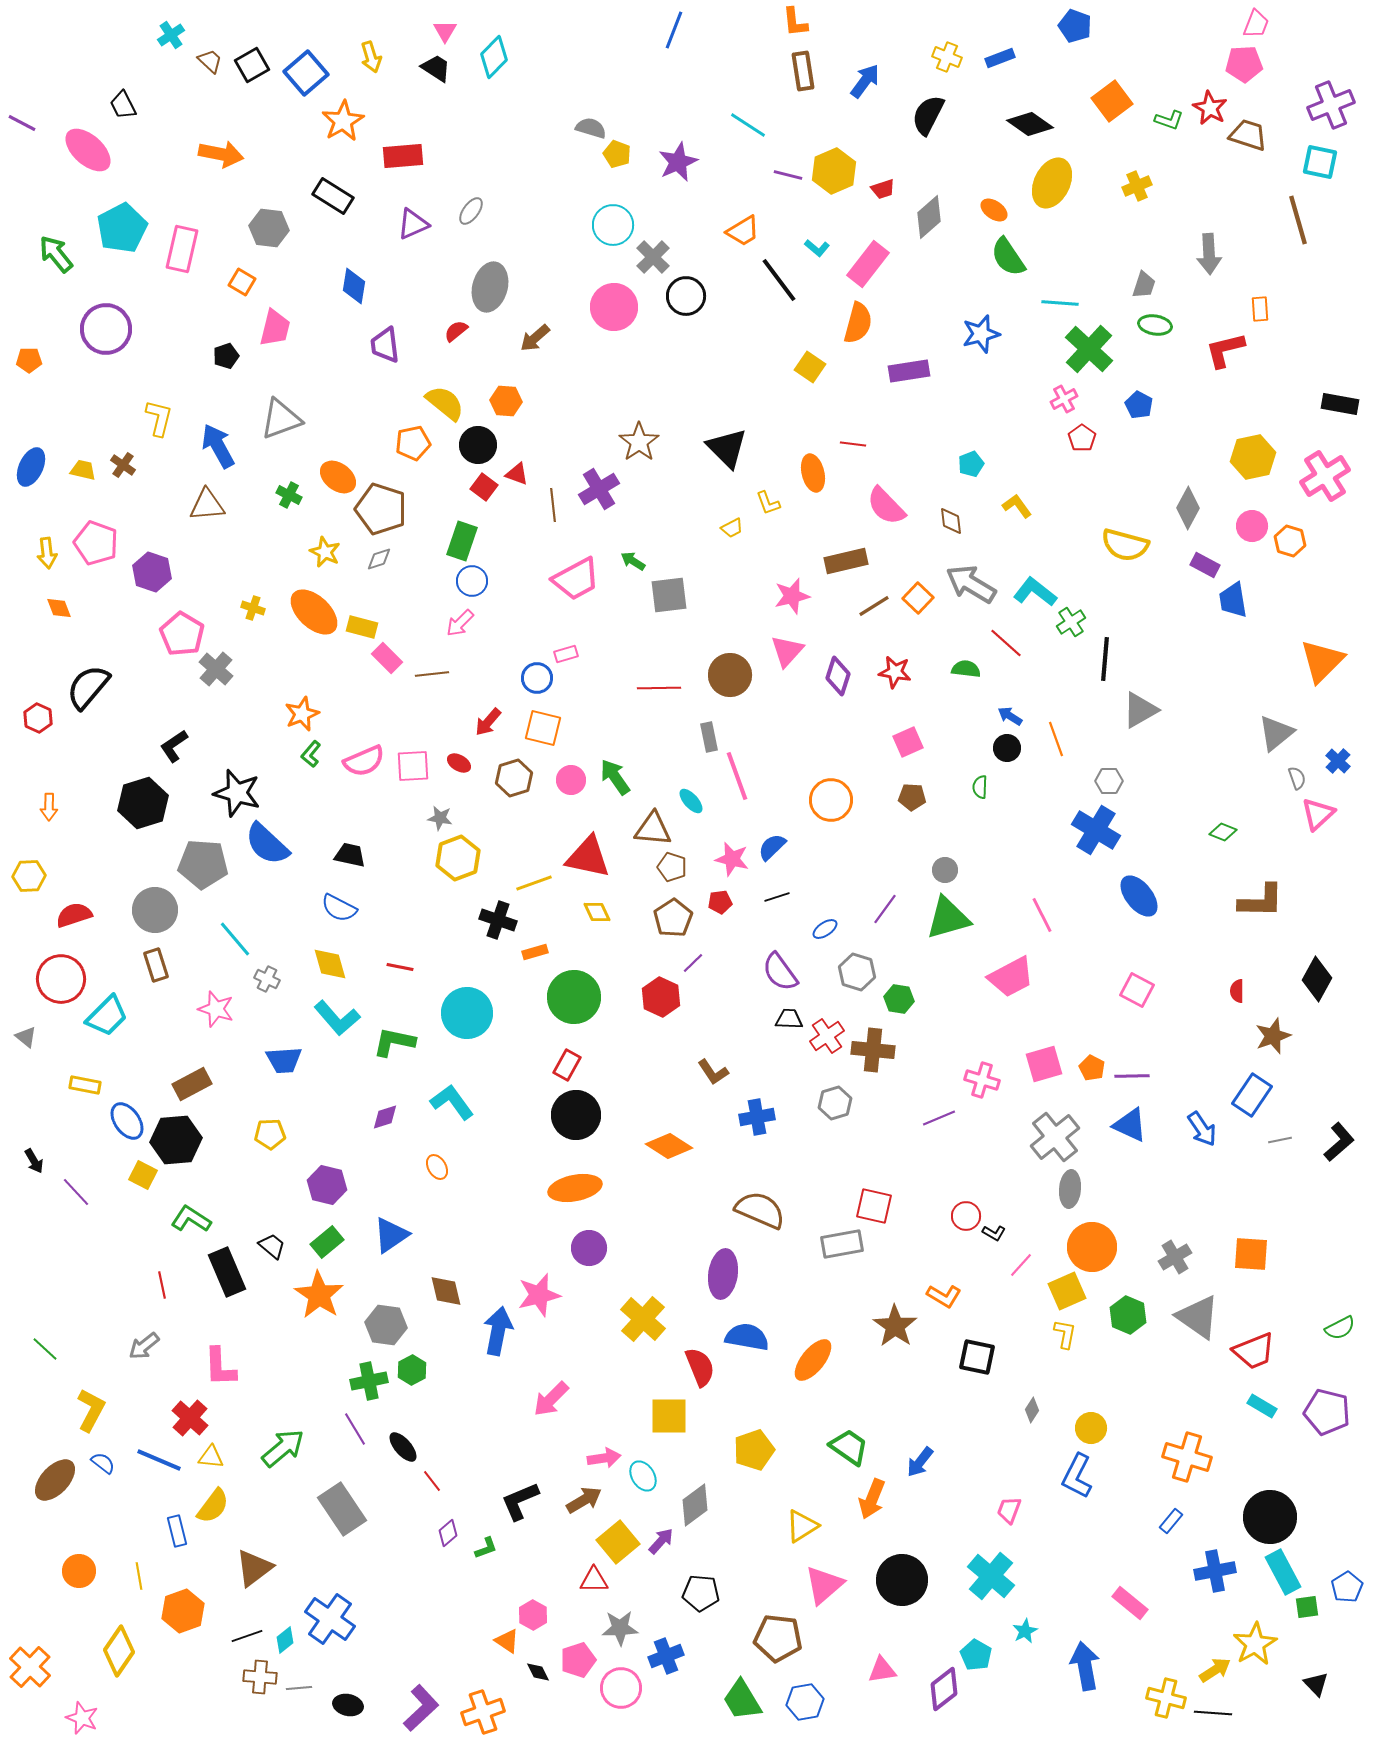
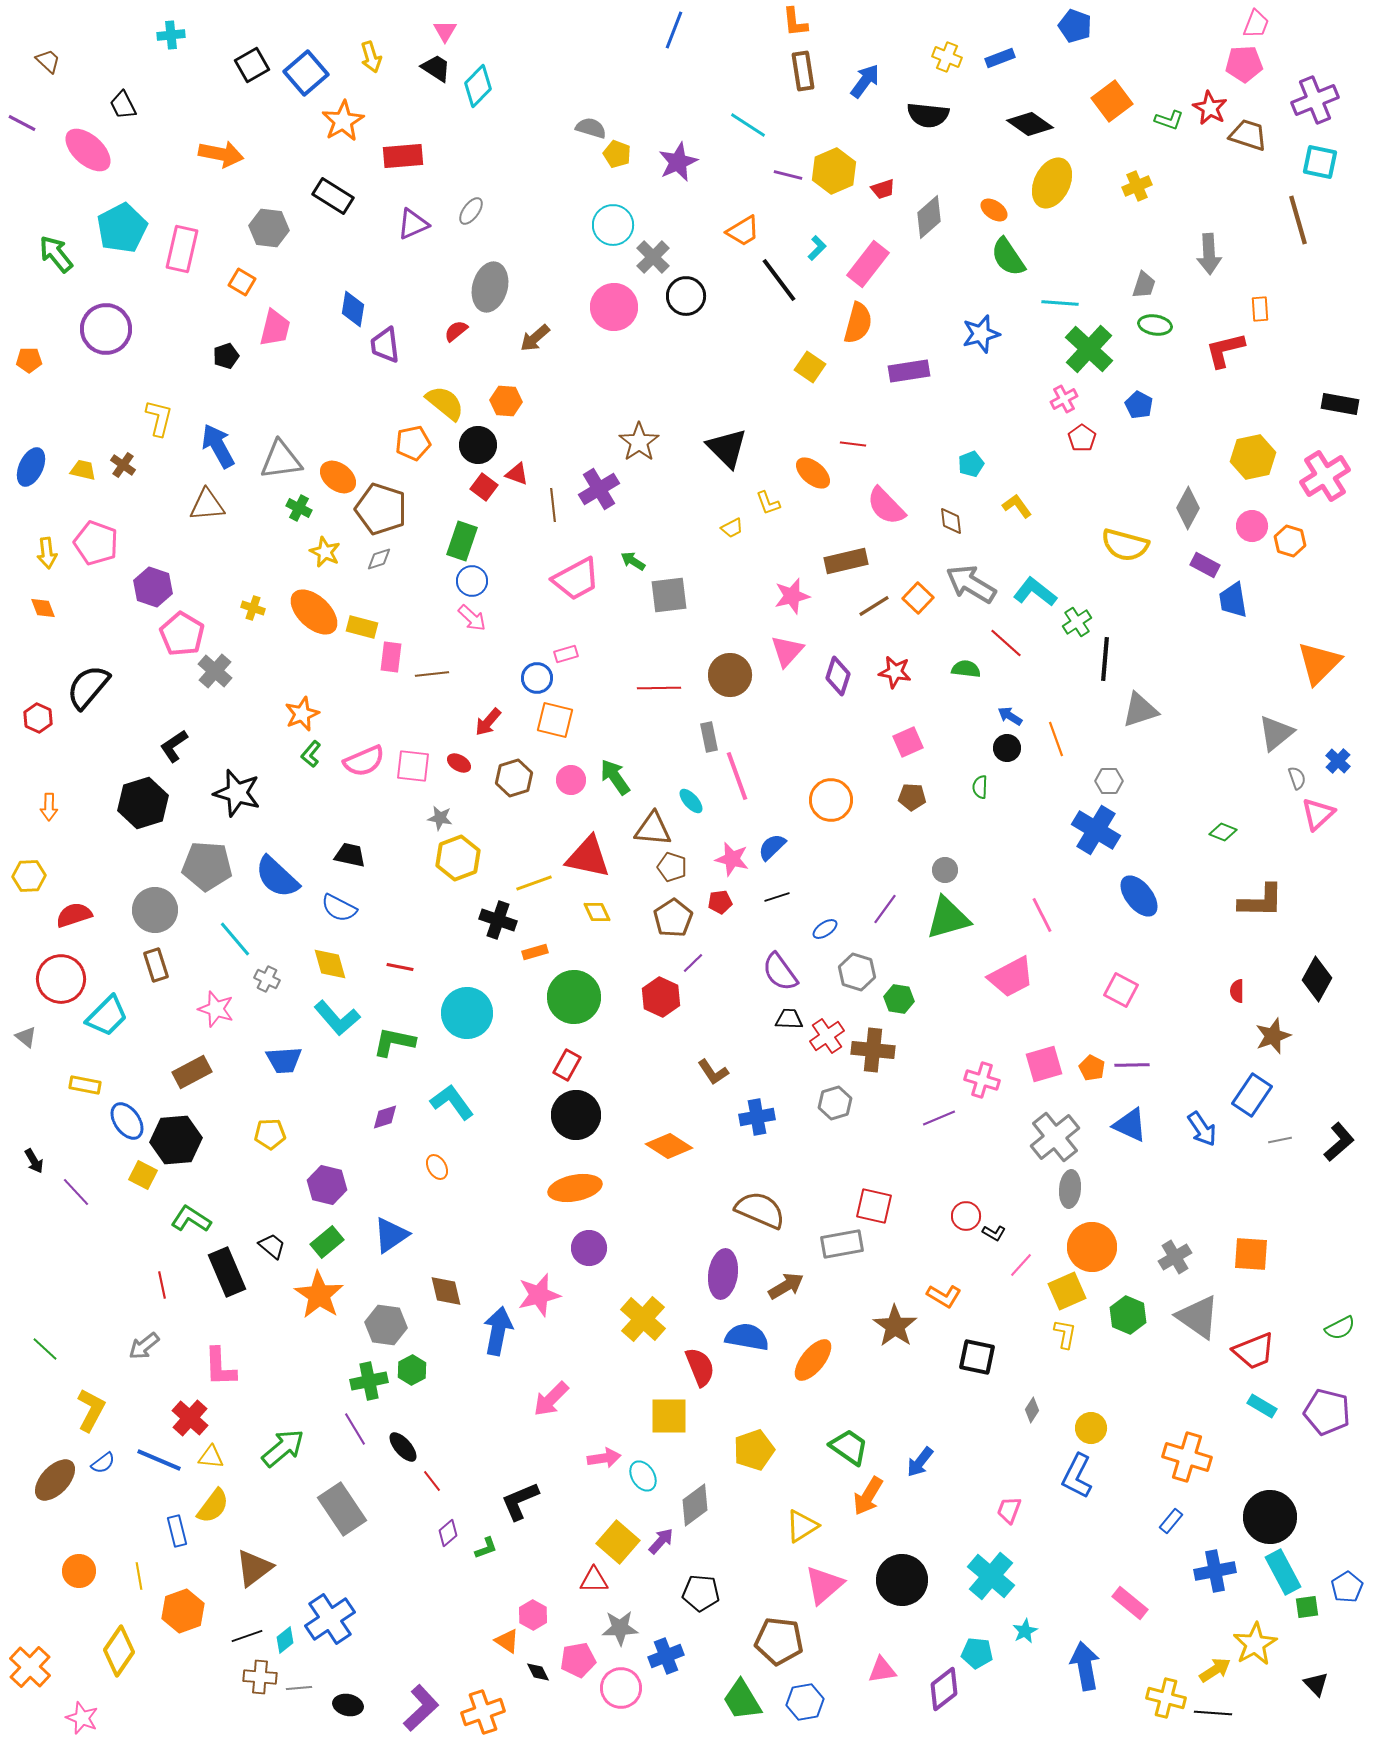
cyan cross at (171, 35): rotated 28 degrees clockwise
cyan diamond at (494, 57): moved 16 px left, 29 px down
brown trapezoid at (210, 61): moved 162 px left
purple cross at (1331, 105): moved 16 px left, 5 px up
black semicircle at (928, 115): rotated 111 degrees counterclockwise
cyan L-shape at (817, 248): rotated 85 degrees counterclockwise
blue diamond at (354, 286): moved 1 px left, 23 px down
gray triangle at (281, 419): moved 41 px down; rotated 12 degrees clockwise
orange ellipse at (813, 473): rotated 36 degrees counterclockwise
green cross at (289, 495): moved 10 px right, 13 px down
purple hexagon at (152, 572): moved 1 px right, 15 px down
orange diamond at (59, 608): moved 16 px left
green cross at (1071, 622): moved 6 px right
pink arrow at (460, 623): moved 12 px right, 5 px up; rotated 92 degrees counterclockwise
pink rectangle at (387, 658): moved 4 px right, 1 px up; rotated 52 degrees clockwise
orange triangle at (1322, 661): moved 3 px left, 2 px down
gray cross at (216, 669): moved 1 px left, 2 px down
gray triangle at (1140, 710): rotated 12 degrees clockwise
orange square at (543, 728): moved 12 px right, 8 px up
pink square at (413, 766): rotated 9 degrees clockwise
blue semicircle at (267, 844): moved 10 px right, 33 px down
gray pentagon at (203, 864): moved 4 px right, 2 px down
pink square at (1137, 990): moved 16 px left
purple line at (1132, 1076): moved 11 px up
brown rectangle at (192, 1084): moved 12 px up
blue semicircle at (103, 1463): rotated 105 degrees clockwise
orange arrow at (872, 1499): moved 4 px left, 3 px up; rotated 9 degrees clockwise
brown arrow at (584, 1500): moved 202 px right, 214 px up
yellow square at (618, 1542): rotated 9 degrees counterclockwise
blue cross at (330, 1619): rotated 21 degrees clockwise
brown pentagon at (778, 1638): moved 1 px right, 3 px down
cyan pentagon at (976, 1655): moved 1 px right, 2 px up; rotated 24 degrees counterclockwise
pink pentagon at (578, 1660): rotated 8 degrees clockwise
